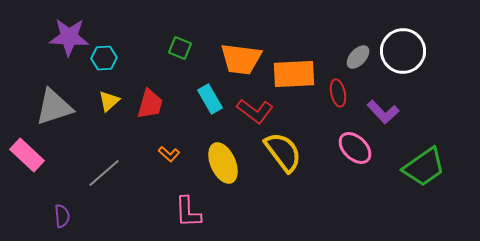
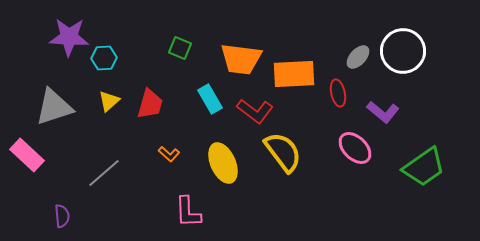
purple L-shape: rotated 8 degrees counterclockwise
